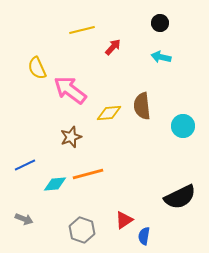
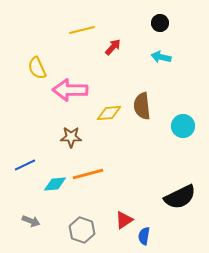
pink arrow: rotated 36 degrees counterclockwise
brown star: rotated 20 degrees clockwise
gray arrow: moved 7 px right, 2 px down
